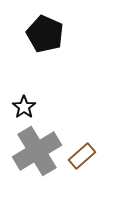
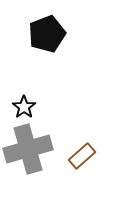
black pentagon: moved 2 px right; rotated 27 degrees clockwise
gray cross: moved 9 px left, 2 px up; rotated 15 degrees clockwise
